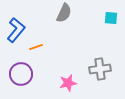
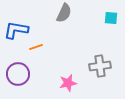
blue L-shape: rotated 120 degrees counterclockwise
gray cross: moved 3 px up
purple circle: moved 3 px left
